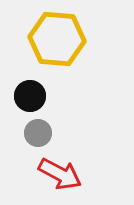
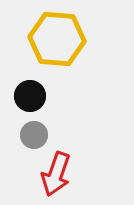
gray circle: moved 4 px left, 2 px down
red arrow: moved 4 px left; rotated 81 degrees clockwise
